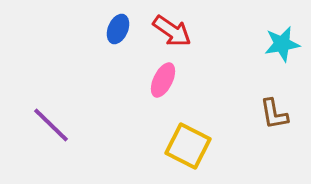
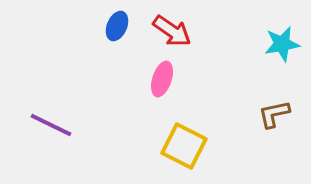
blue ellipse: moved 1 px left, 3 px up
pink ellipse: moved 1 px left, 1 px up; rotated 8 degrees counterclockwise
brown L-shape: rotated 88 degrees clockwise
purple line: rotated 18 degrees counterclockwise
yellow square: moved 4 px left
